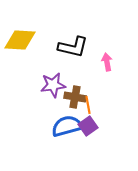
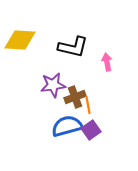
brown cross: rotated 30 degrees counterclockwise
purple square: moved 3 px right, 4 px down
